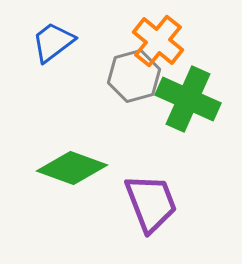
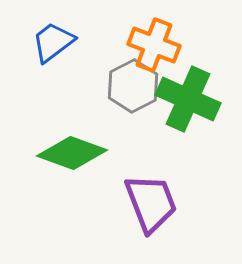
orange cross: moved 4 px left, 4 px down; rotated 18 degrees counterclockwise
gray hexagon: moved 1 px left, 10 px down; rotated 12 degrees counterclockwise
green diamond: moved 15 px up
